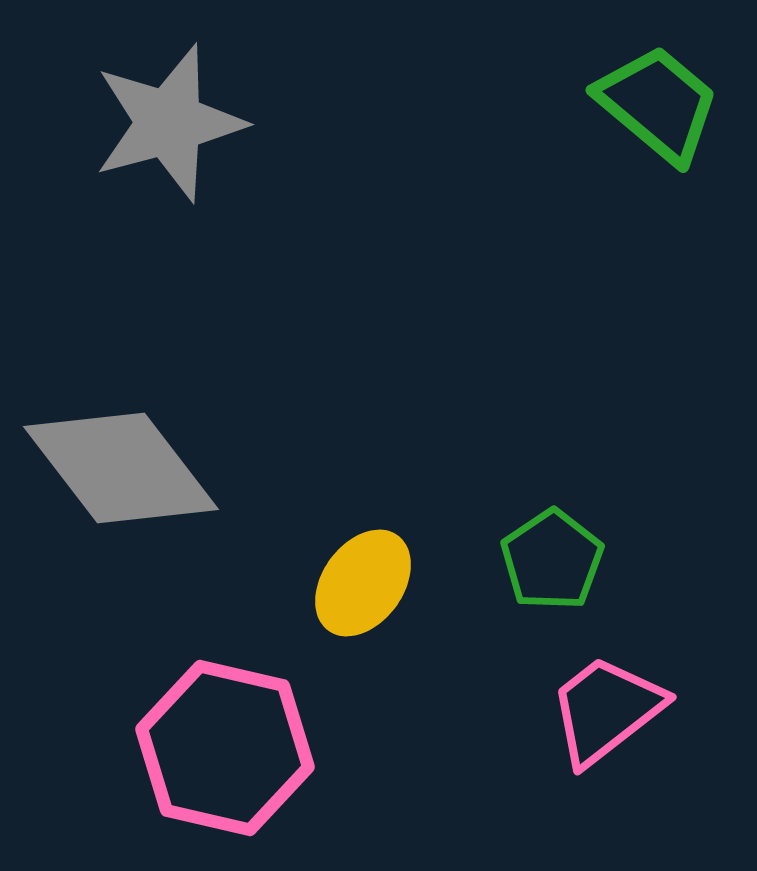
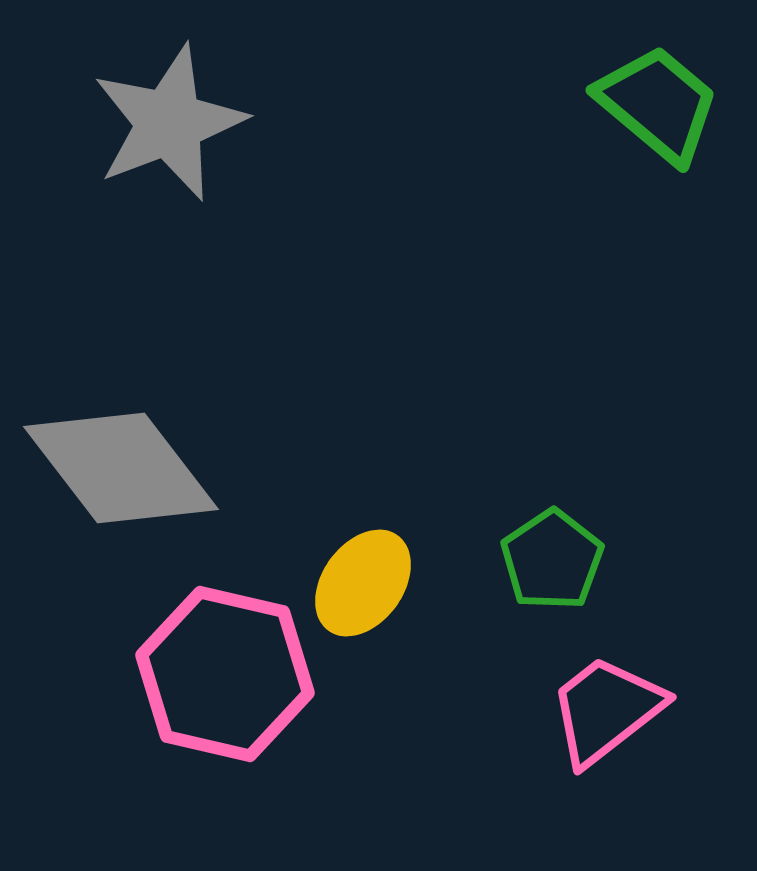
gray star: rotated 6 degrees counterclockwise
pink hexagon: moved 74 px up
